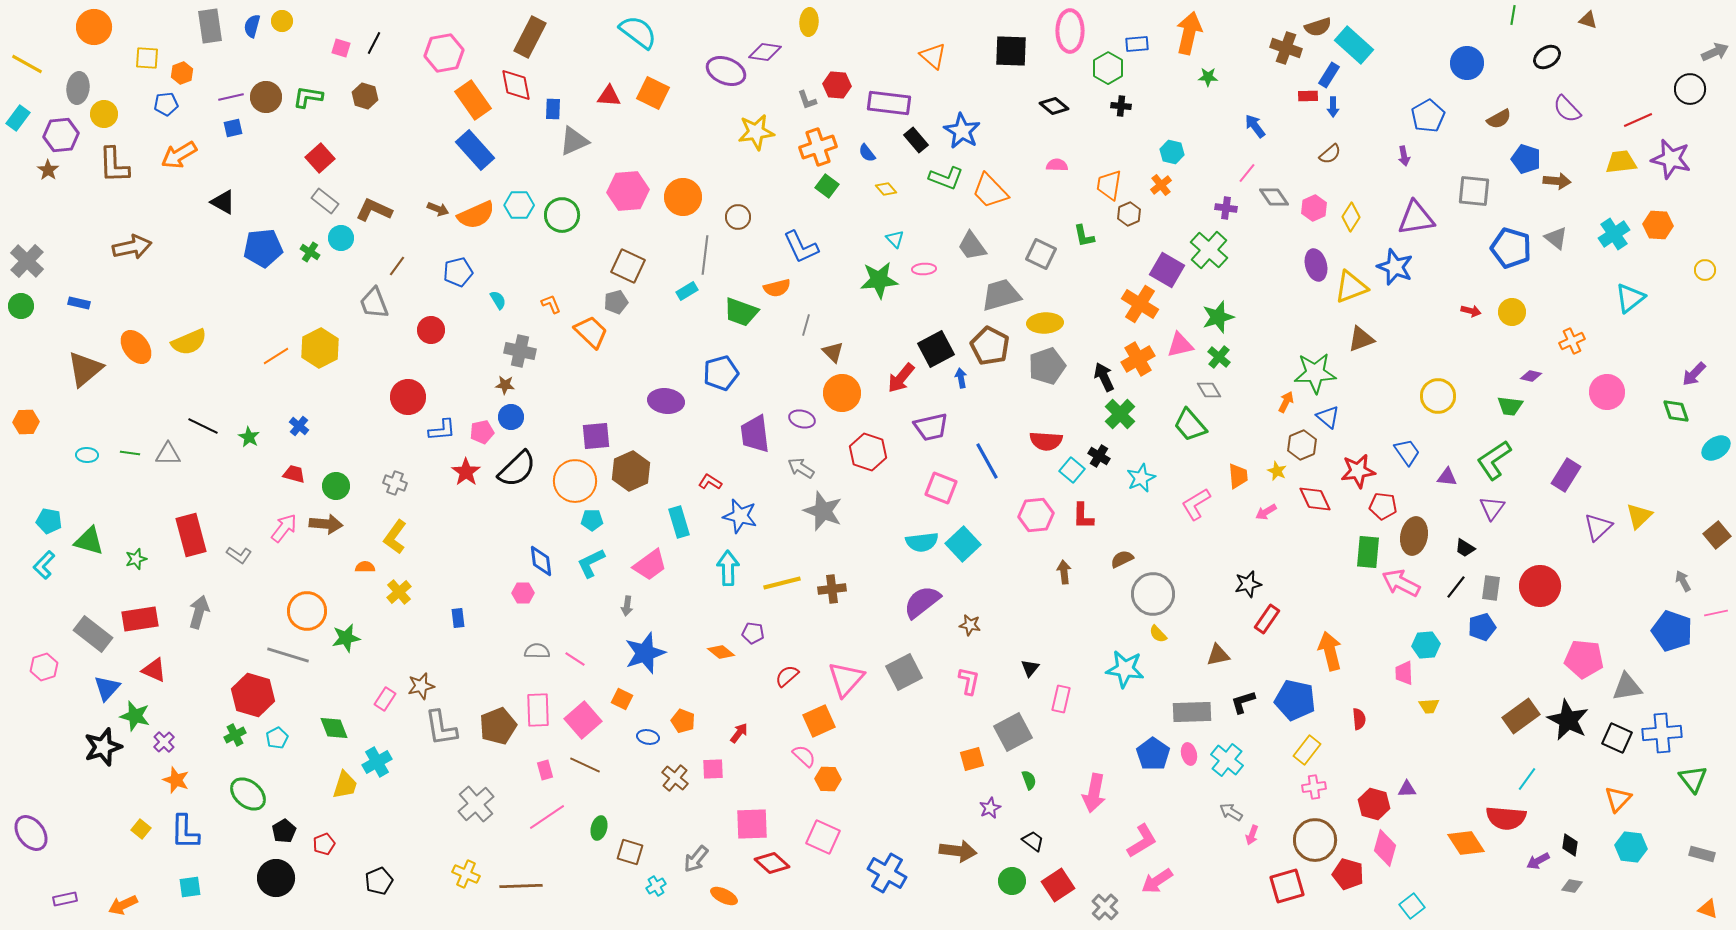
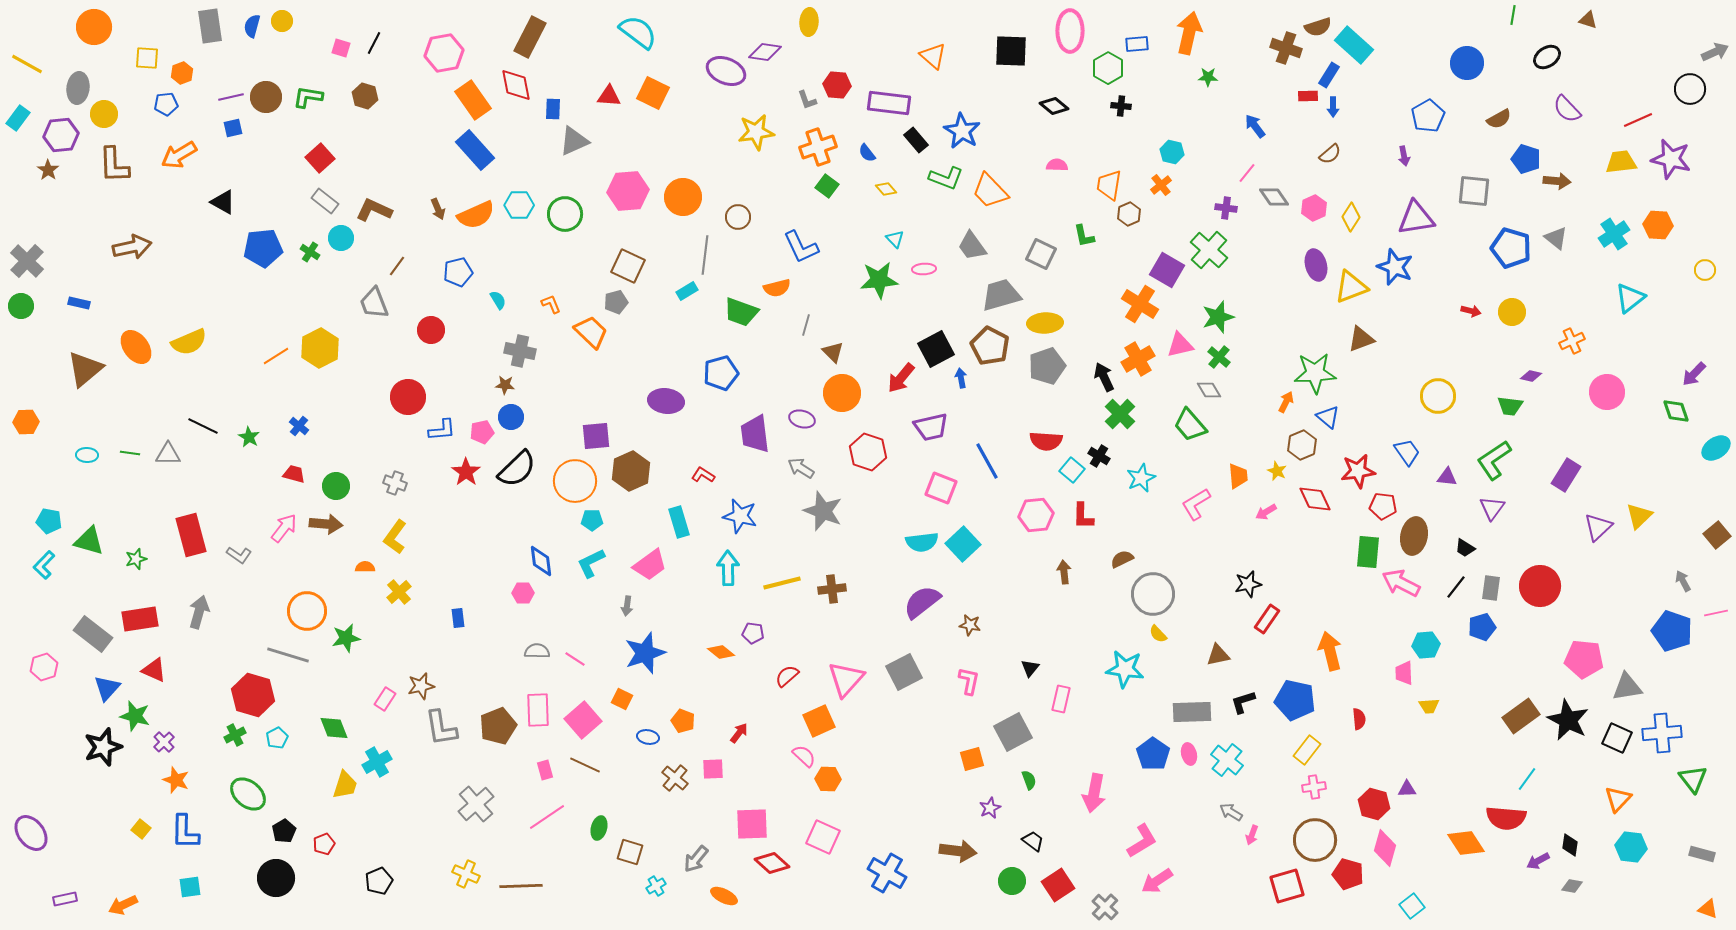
brown arrow at (438, 209): rotated 45 degrees clockwise
green circle at (562, 215): moved 3 px right, 1 px up
red L-shape at (710, 482): moved 7 px left, 7 px up
